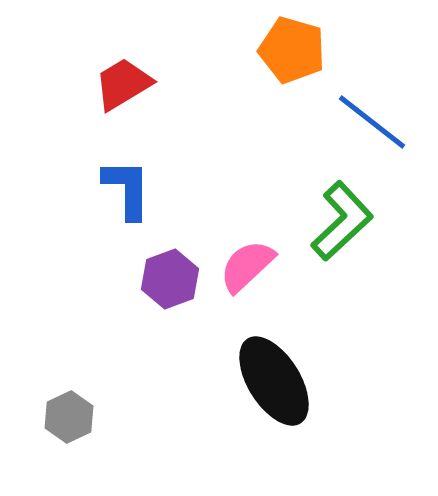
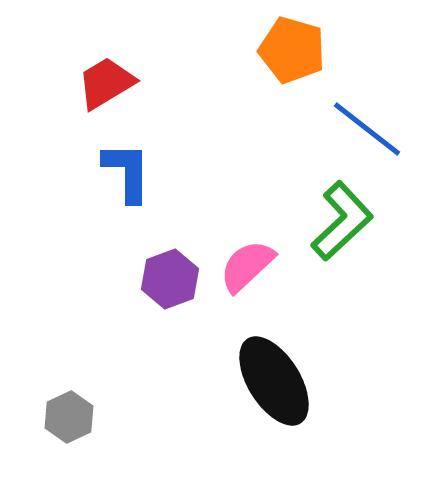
red trapezoid: moved 17 px left, 1 px up
blue line: moved 5 px left, 7 px down
blue L-shape: moved 17 px up
